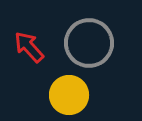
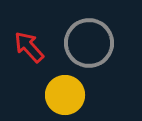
yellow circle: moved 4 px left
